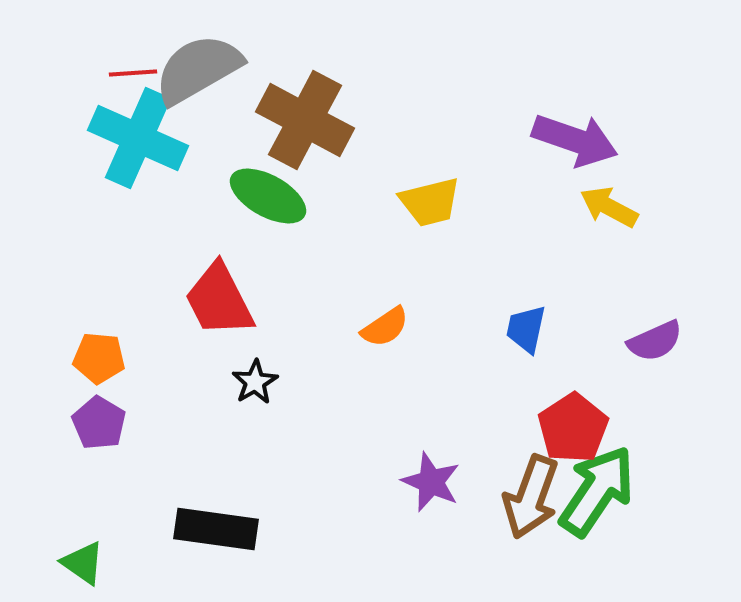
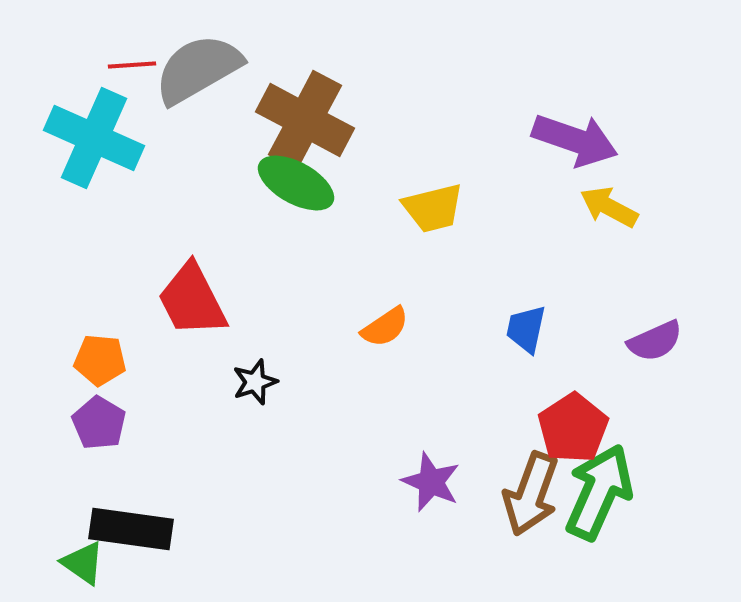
red line: moved 1 px left, 8 px up
cyan cross: moved 44 px left
green ellipse: moved 28 px right, 13 px up
yellow trapezoid: moved 3 px right, 6 px down
red trapezoid: moved 27 px left
orange pentagon: moved 1 px right, 2 px down
black star: rotated 12 degrees clockwise
green arrow: moved 2 px right, 1 px down; rotated 10 degrees counterclockwise
brown arrow: moved 3 px up
black rectangle: moved 85 px left
